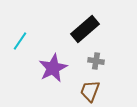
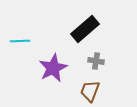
cyan line: rotated 54 degrees clockwise
